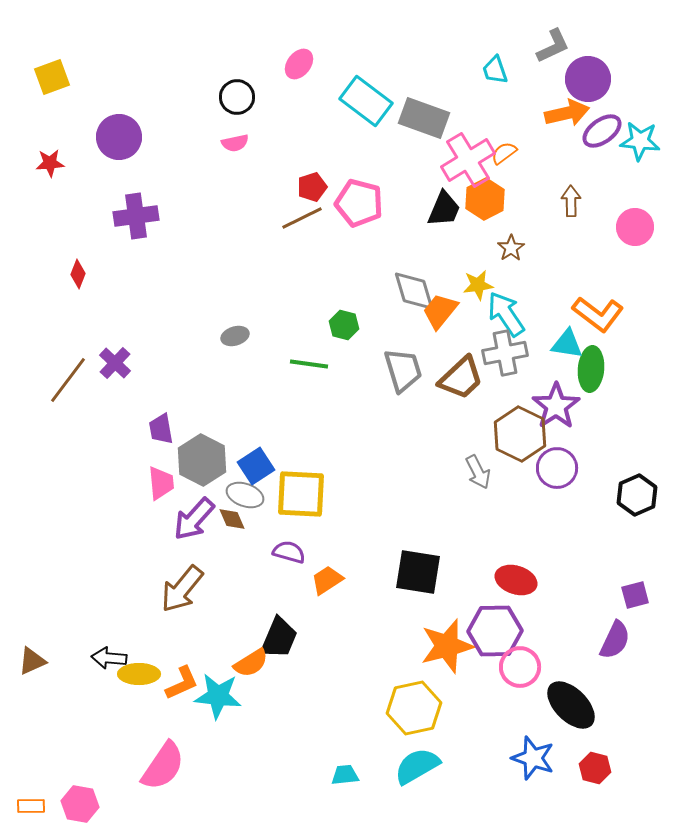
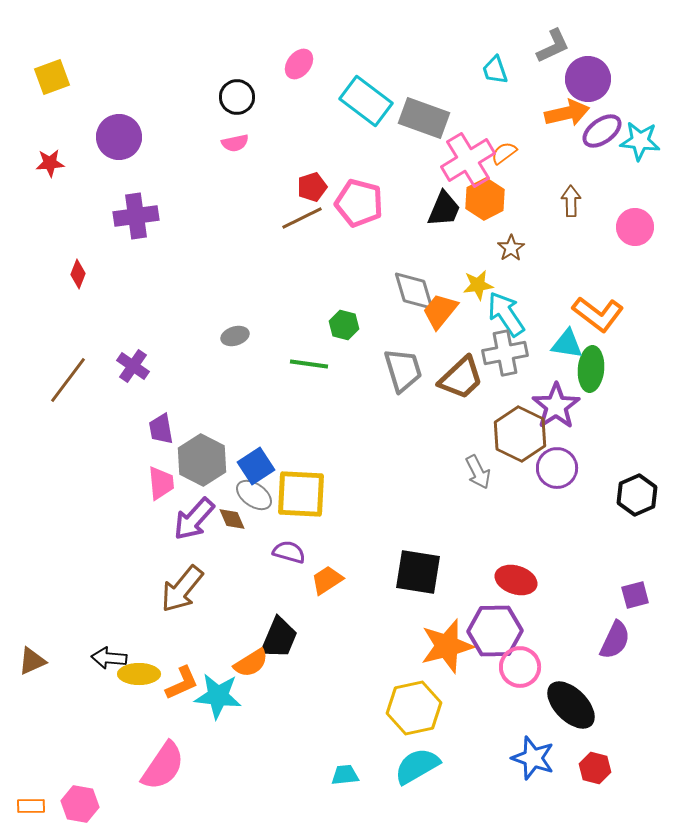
purple cross at (115, 363): moved 18 px right, 3 px down; rotated 8 degrees counterclockwise
gray ellipse at (245, 495): moved 9 px right; rotated 15 degrees clockwise
